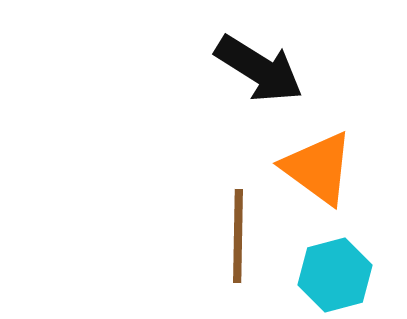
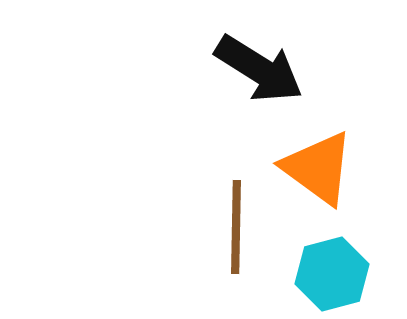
brown line: moved 2 px left, 9 px up
cyan hexagon: moved 3 px left, 1 px up
